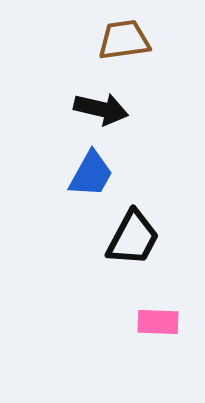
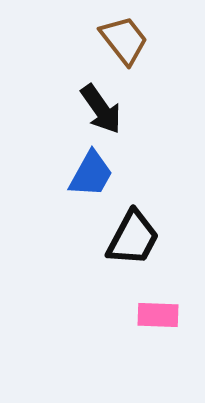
brown trapezoid: rotated 60 degrees clockwise
black arrow: rotated 42 degrees clockwise
pink rectangle: moved 7 px up
